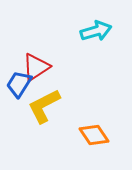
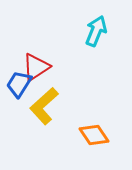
cyan arrow: rotated 52 degrees counterclockwise
yellow L-shape: rotated 15 degrees counterclockwise
